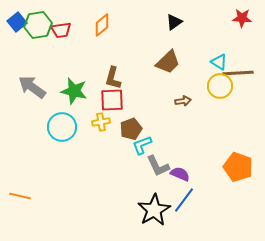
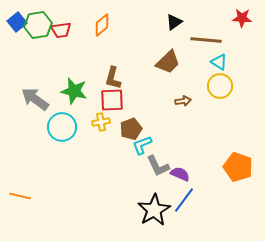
brown line: moved 32 px left, 33 px up; rotated 8 degrees clockwise
gray arrow: moved 3 px right, 12 px down
